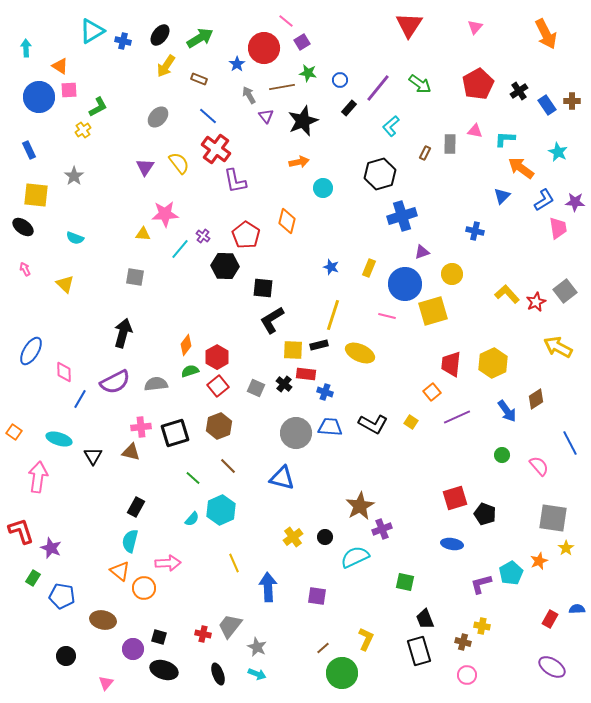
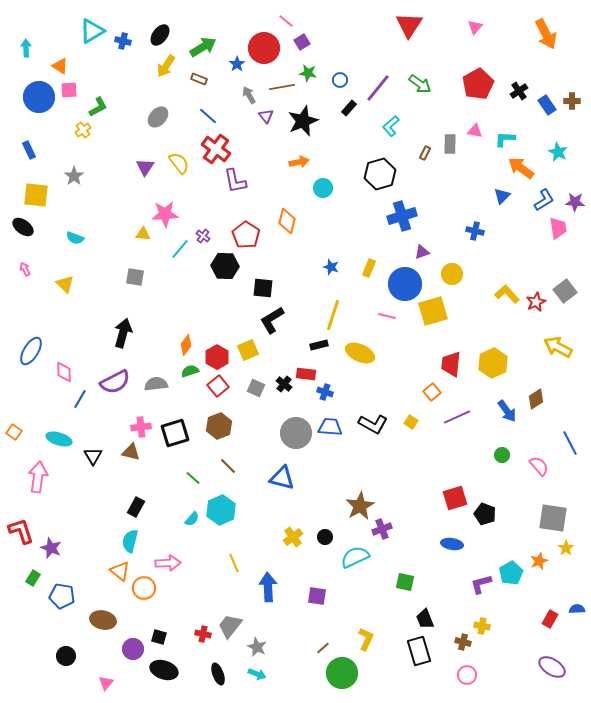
green arrow at (200, 38): moved 3 px right, 9 px down
yellow square at (293, 350): moved 45 px left; rotated 25 degrees counterclockwise
